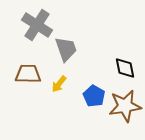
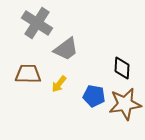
gray cross: moved 2 px up
gray trapezoid: rotated 72 degrees clockwise
black diamond: moved 3 px left; rotated 15 degrees clockwise
blue pentagon: rotated 20 degrees counterclockwise
brown star: moved 2 px up
